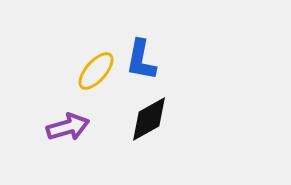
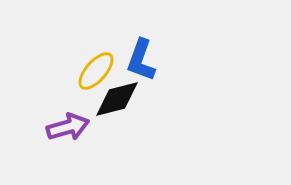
blue L-shape: rotated 9 degrees clockwise
black diamond: moved 32 px left, 20 px up; rotated 15 degrees clockwise
